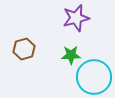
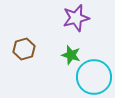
green star: rotated 18 degrees clockwise
